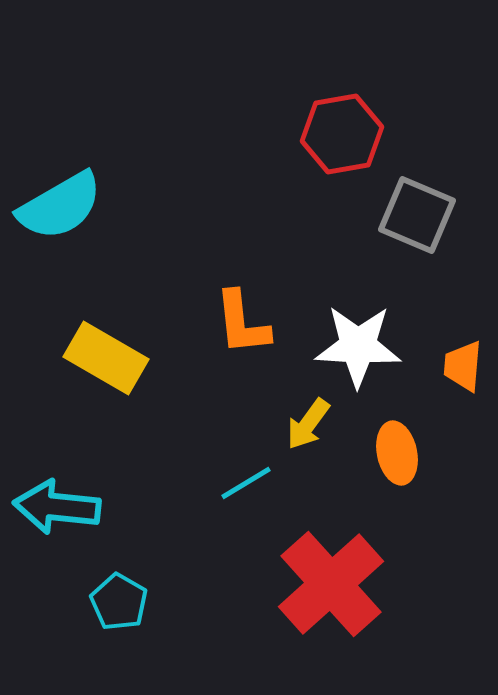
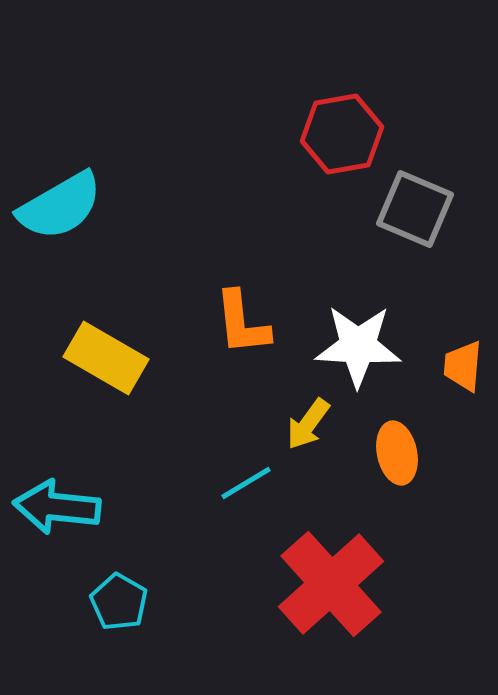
gray square: moved 2 px left, 6 px up
